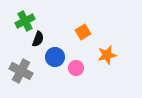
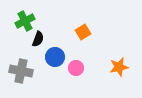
orange star: moved 12 px right, 12 px down
gray cross: rotated 15 degrees counterclockwise
